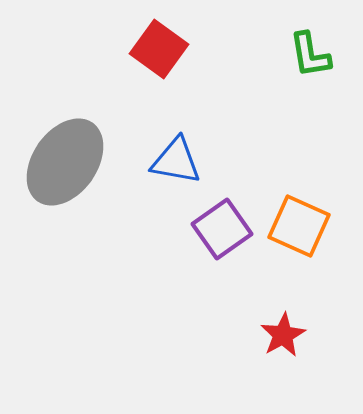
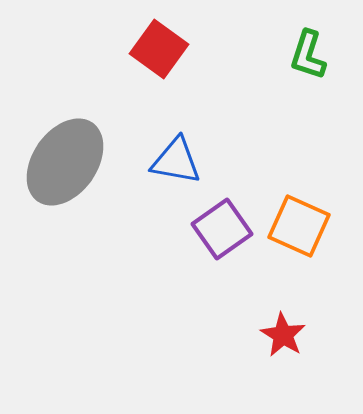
green L-shape: moved 2 px left; rotated 27 degrees clockwise
red star: rotated 12 degrees counterclockwise
